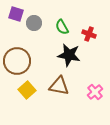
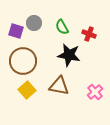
purple square: moved 17 px down
brown circle: moved 6 px right
